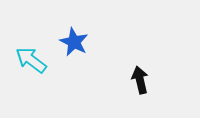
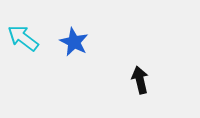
cyan arrow: moved 8 px left, 22 px up
